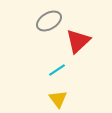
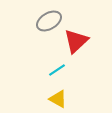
red triangle: moved 2 px left
yellow triangle: rotated 24 degrees counterclockwise
